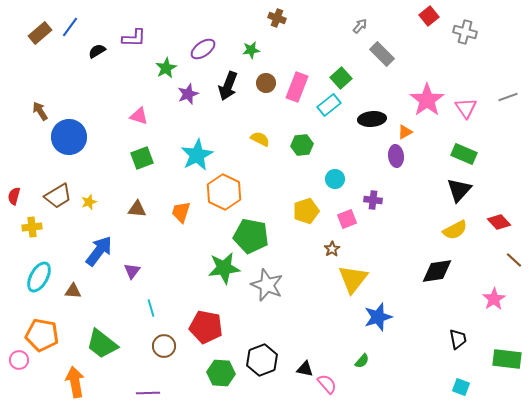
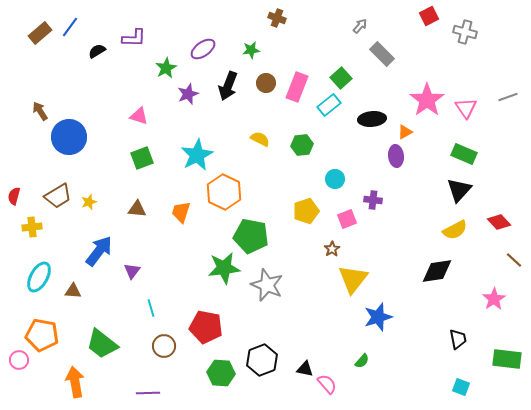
red square at (429, 16): rotated 12 degrees clockwise
